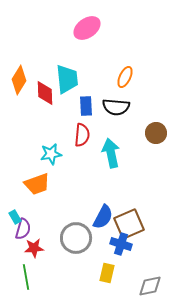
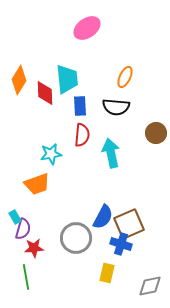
blue rectangle: moved 6 px left
